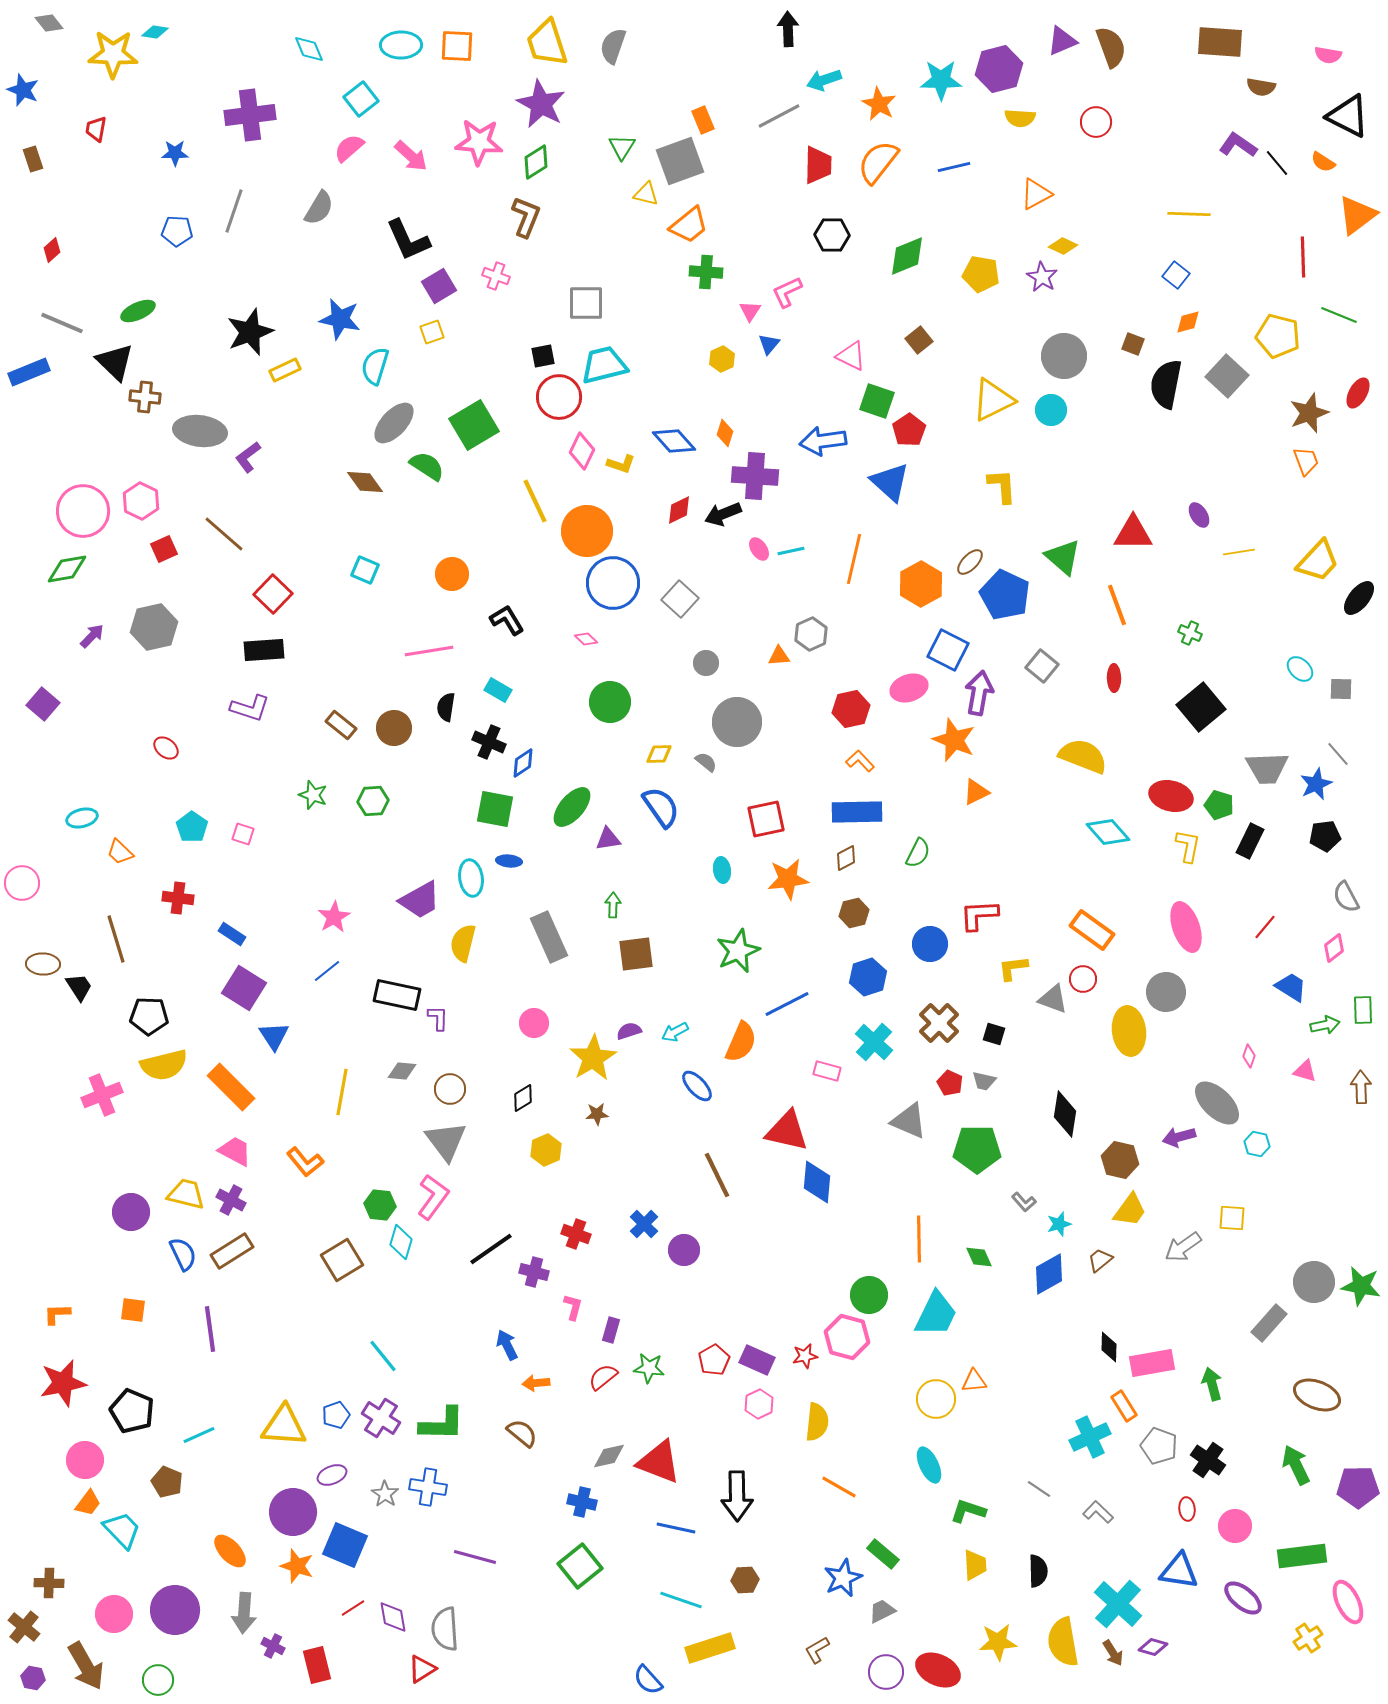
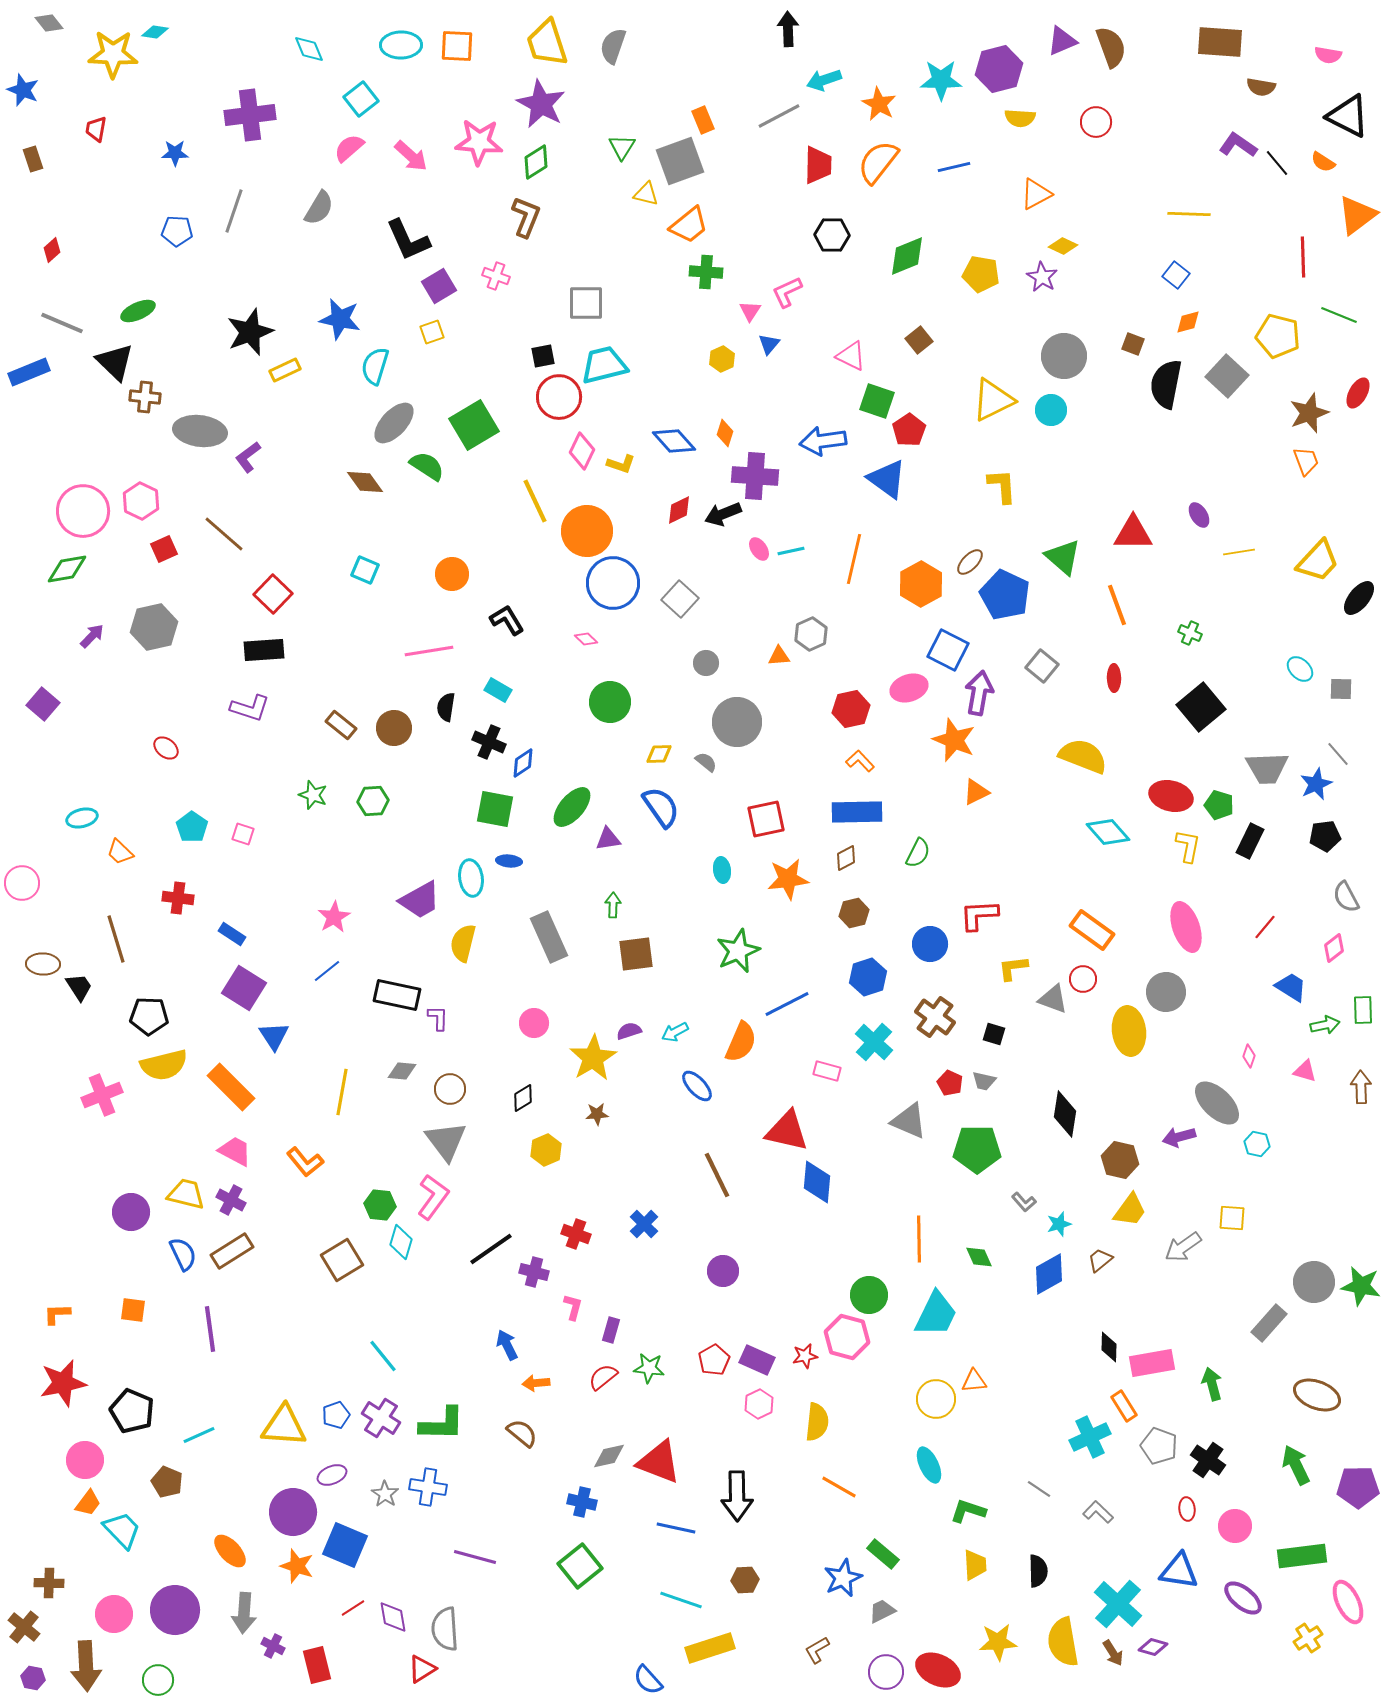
blue triangle at (890, 482): moved 3 px left, 3 px up; rotated 6 degrees counterclockwise
brown cross at (939, 1023): moved 4 px left, 6 px up; rotated 9 degrees counterclockwise
purple circle at (684, 1250): moved 39 px right, 21 px down
brown arrow at (86, 1666): rotated 27 degrees clockwise
